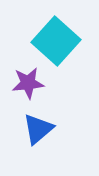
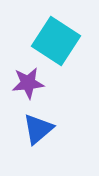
cyan square: rotated 9 degrees counterclockwise
